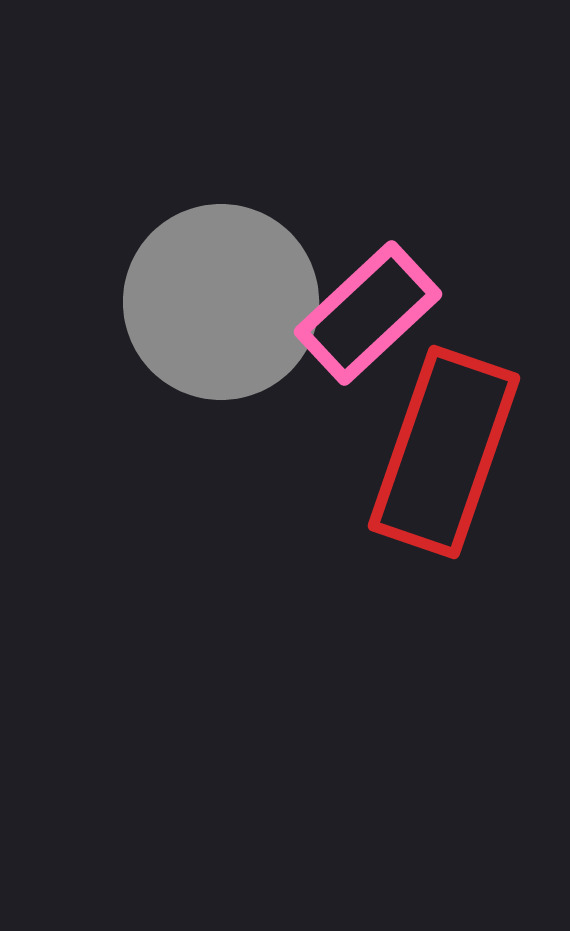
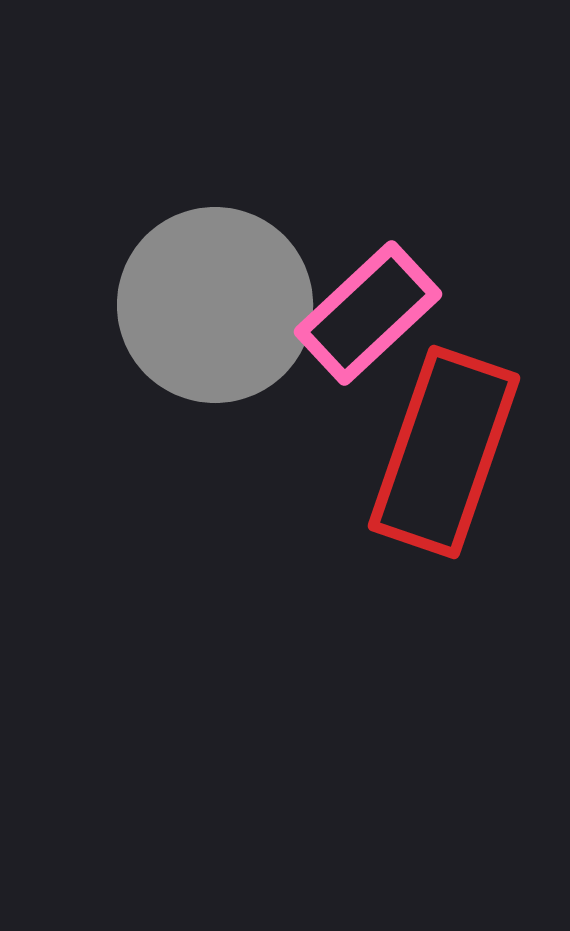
gray circle: moved 6 px left, 3 px down
